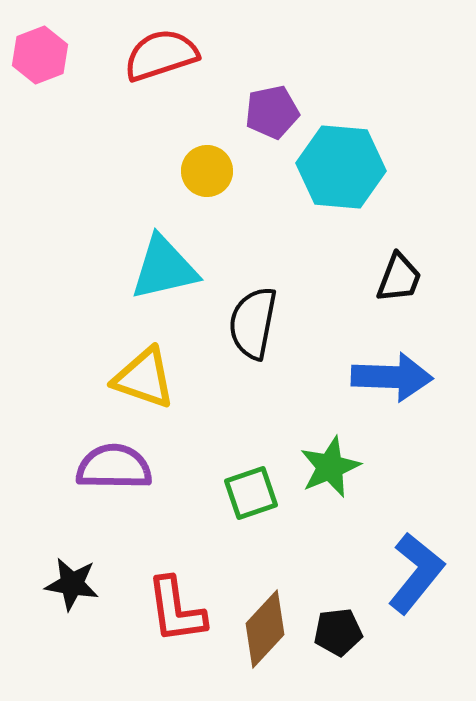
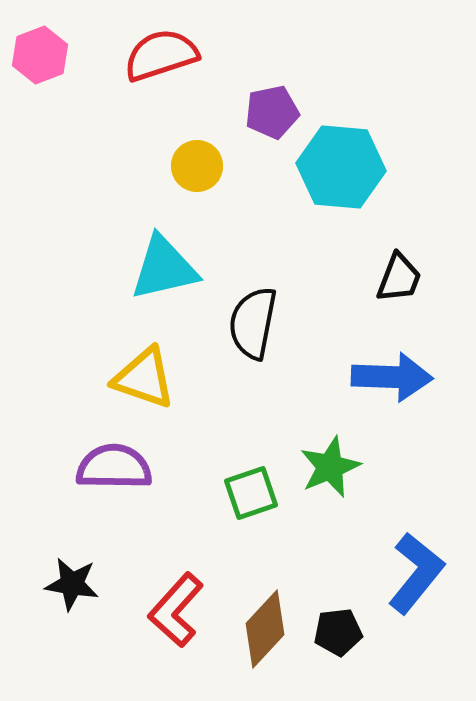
yellow circle: moved 10 px left, 5 px up
red L-shape: rotated 50 degrees clockwise
